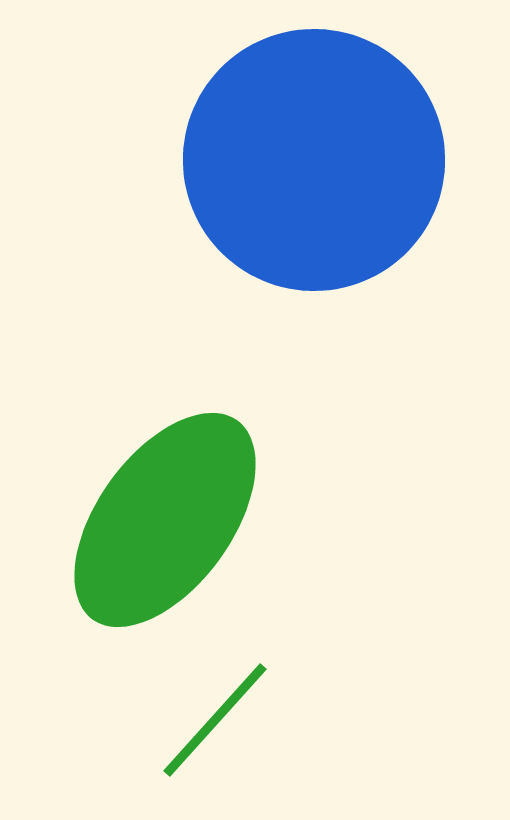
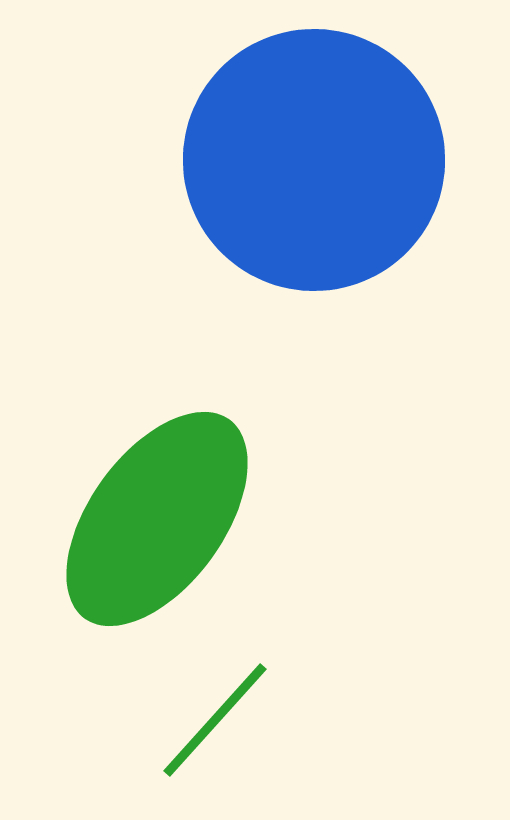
green ellipse: moved 8 px left, 1 px up
